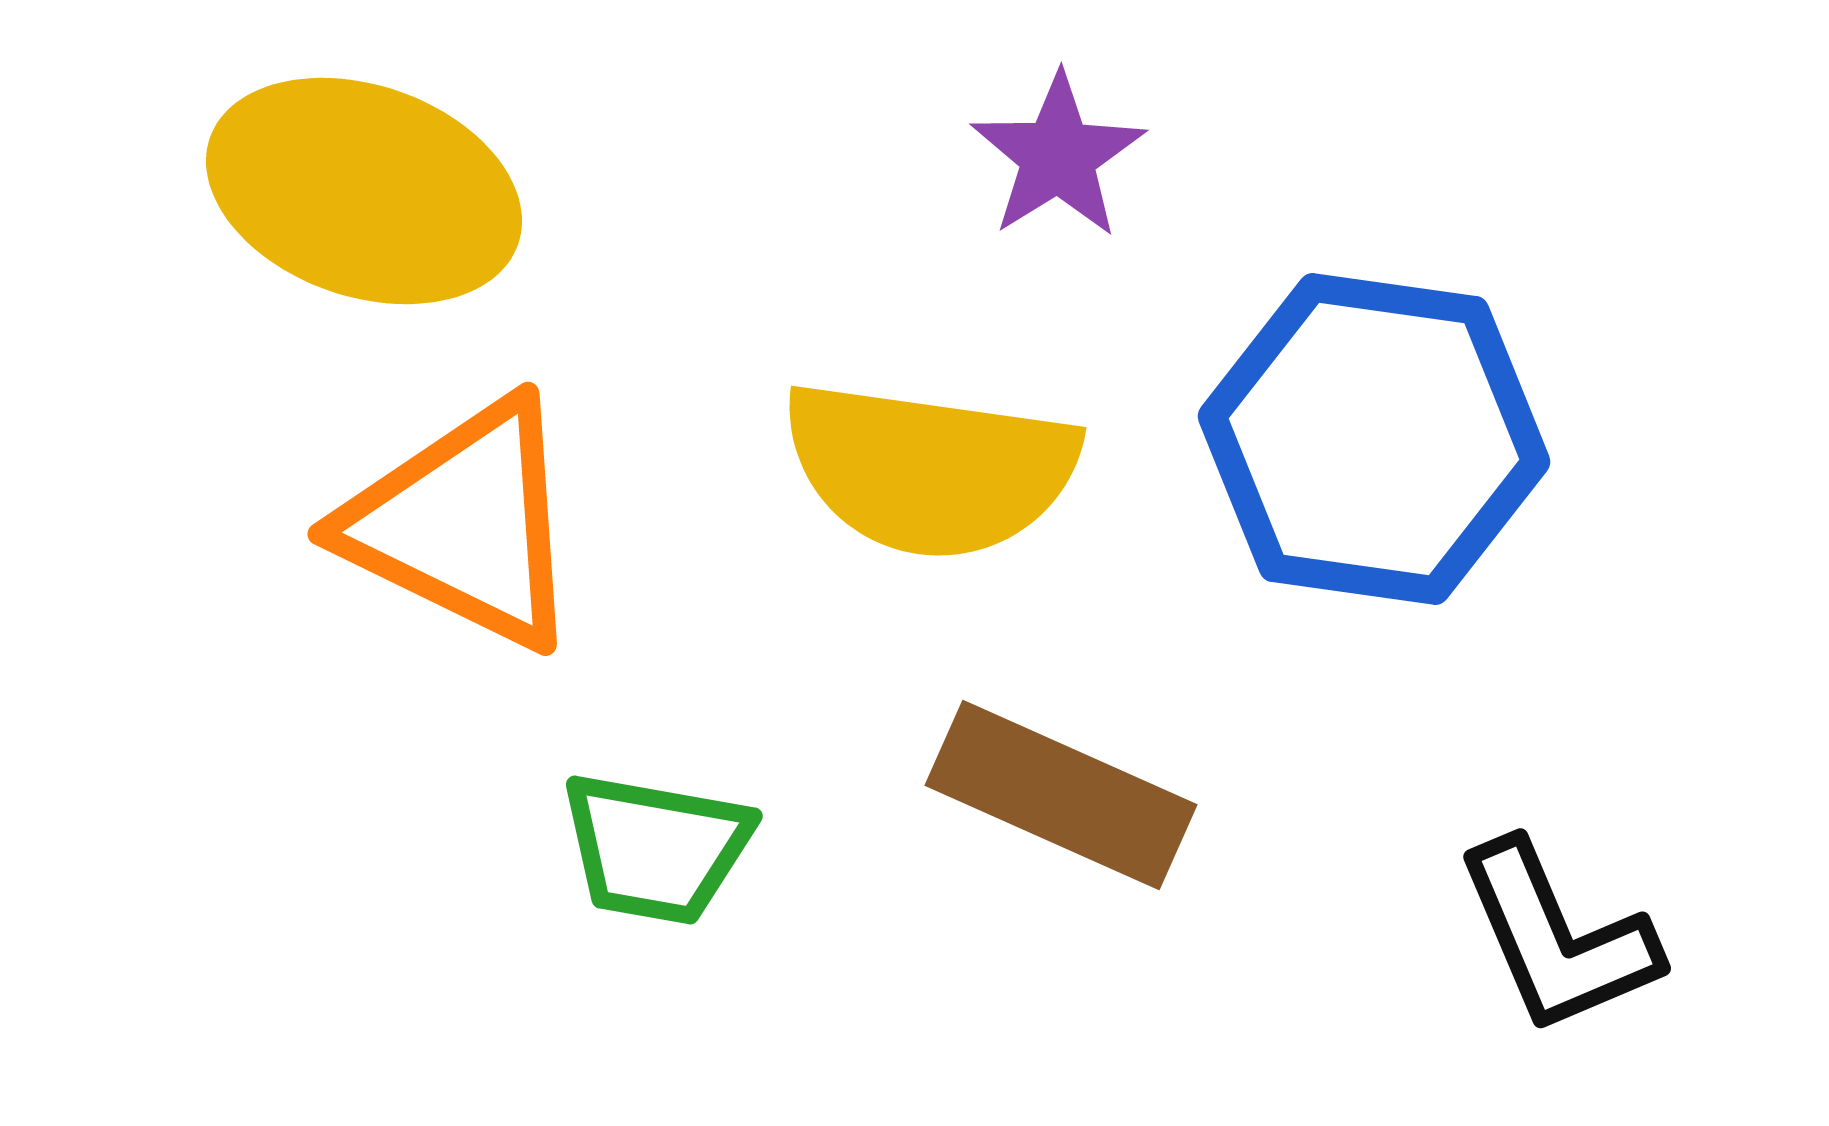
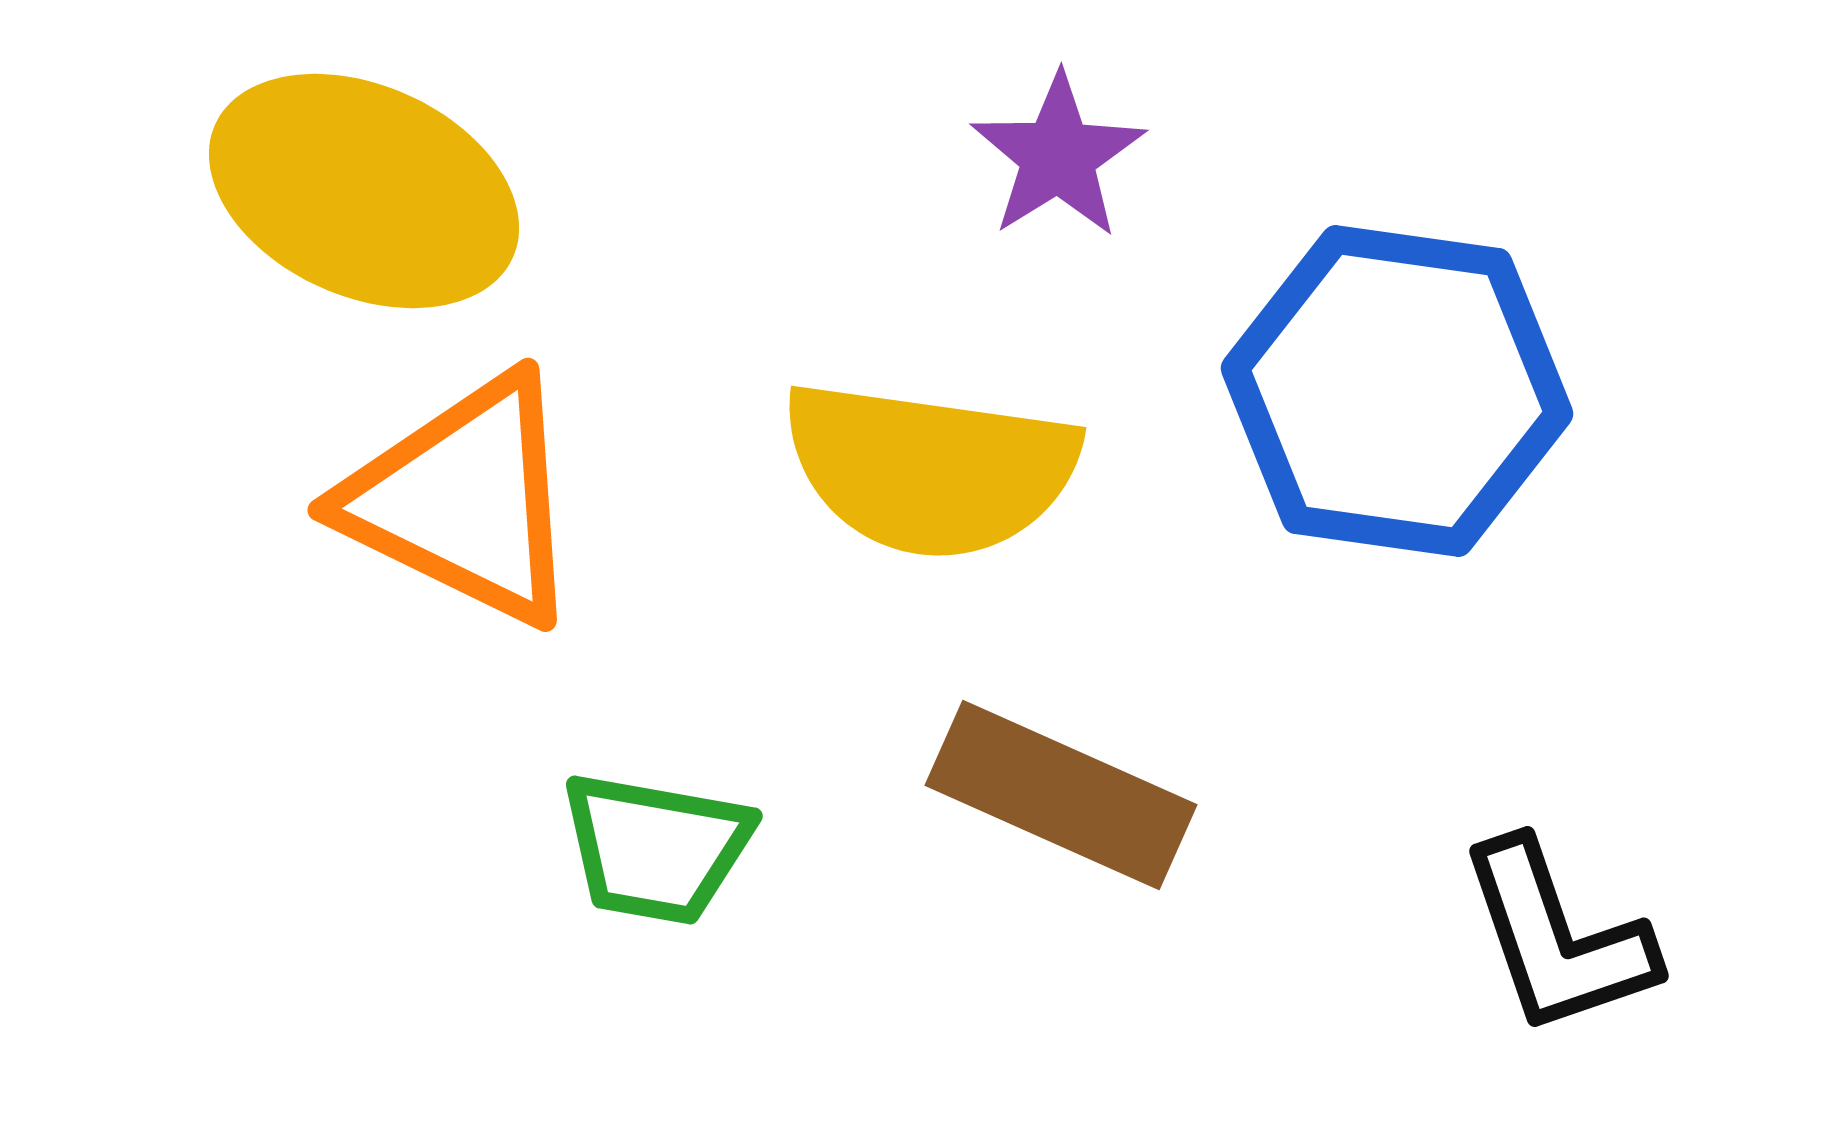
yellow ellipse: rotated 5 degrees clockwise
blue hexagon: moved 23 px right, 48 px up
orange triangle: moved 24 px up
black L-shape: rotated 4 degrees clockwise
